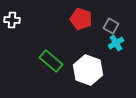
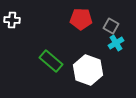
red pentagon: rotated 15 degrees counterclockwise
